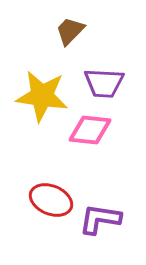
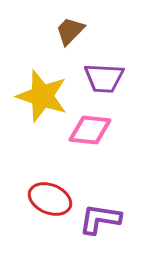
purple trapezoid: moved 5 px up
yellow star: rotated 10 degrees clockwise
red ellipse: moved 1 px left, 1 px up
